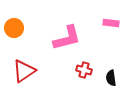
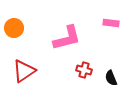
black semicircle: rotated 14 degrees counterclockwise
